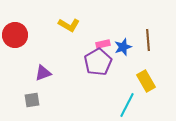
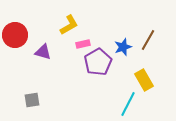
yellow L-shape: rotated 60 degrees counterclockwise
brown line: rotated 35 degrees clockwise
pink rectangle: moved 20 px left
purple triangle: moved 21 px up; rotated 36 degrees clockwise
yellow rectangle: moved 2 px left, 1 px up
cyan line: moved 1 px right, 1 px up
